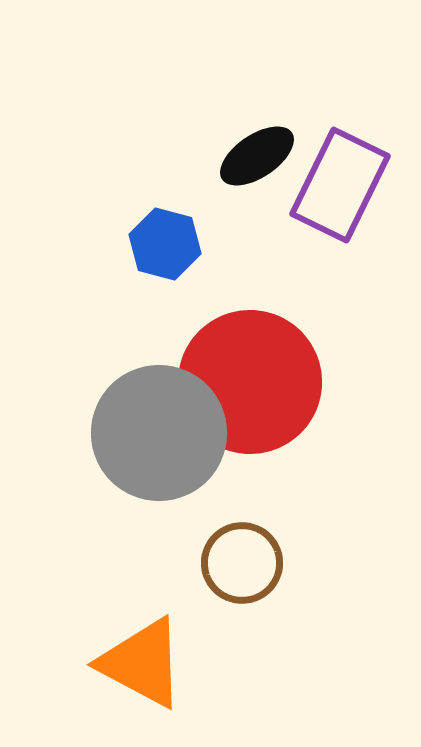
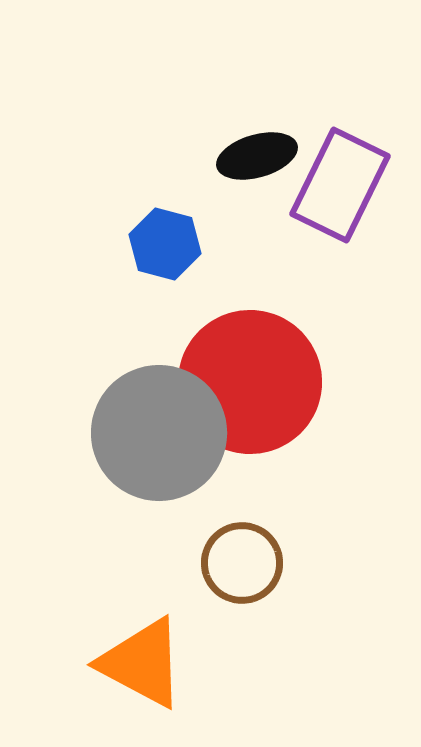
black ellipse: rotated 18 degrees clockwise
